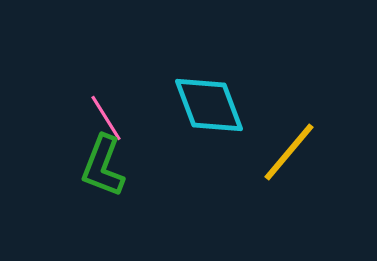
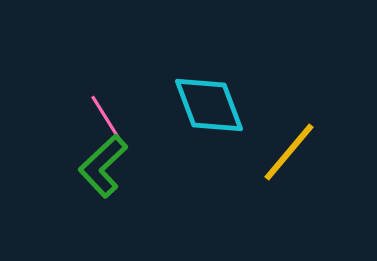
green L-shape: rotated 26 degrees clockwise
